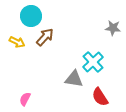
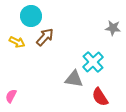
pink semicircle: moved 14 px left, 3 px up
